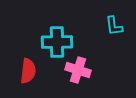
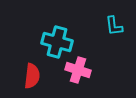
cyan cross: rotated 16 degrees clockwise
red semicircle: moved 4 px right, 5 px down
